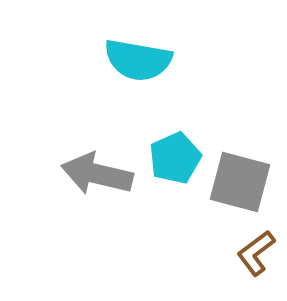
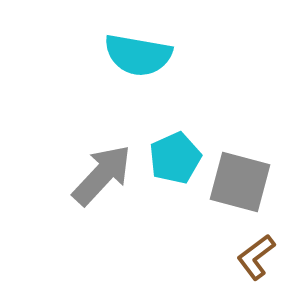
cyan semicircle: moved 5 px up
gray arrow: moved 5 px right, 1 px down; rotated 120 degrees clockwise
brown L-shape: moved 4 px down
